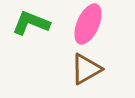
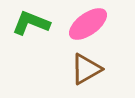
pink ellipse: rotated 30 degrees clockwise
